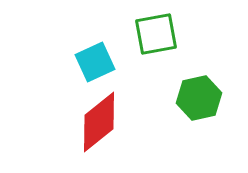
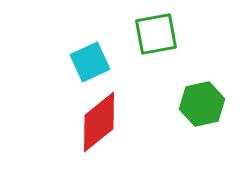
cyan square: moved 5 px left
green hexagon: moved 3 px right, 6 px down
